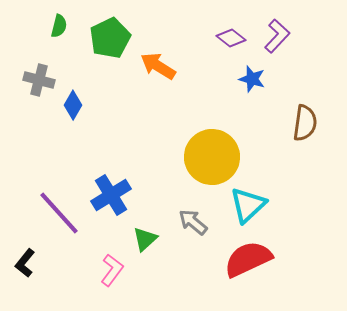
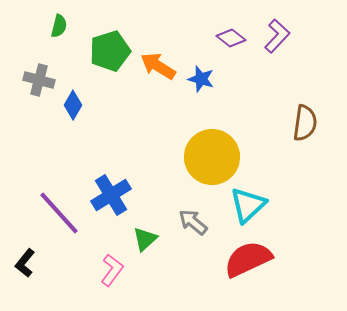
green pentagon: moved 13 px down; rotated 9 degrees clockwise
blue star: moved 51 px left
